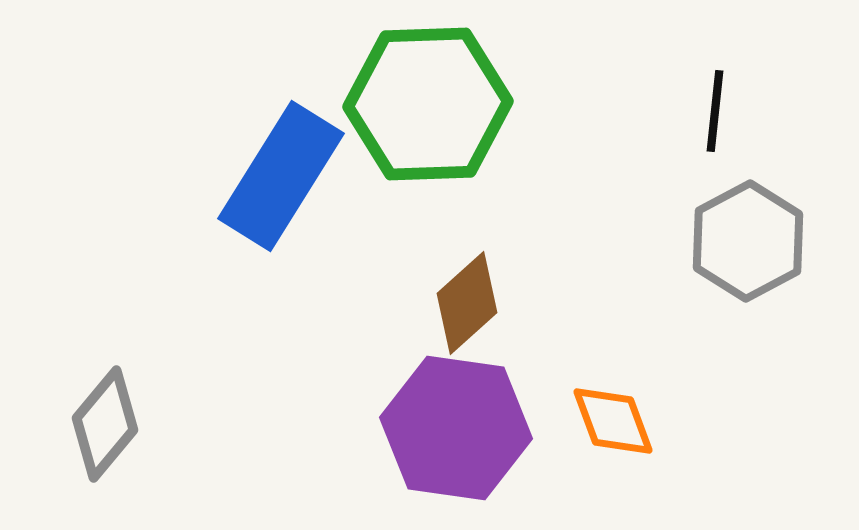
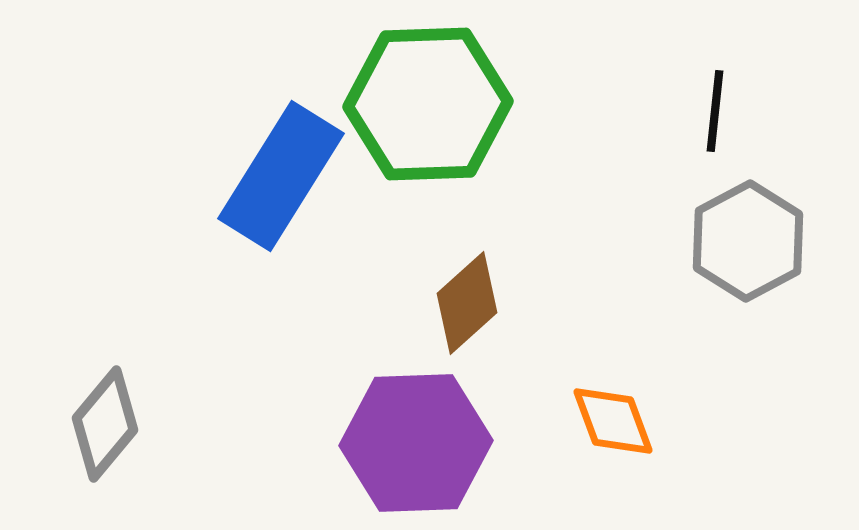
purple hexagon: moved 40 px left, 15 px down; rotated 10 degrees counterclockwise
